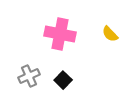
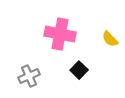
yellow semicircle: moved 5 px down
black square: moved 16 px right, 10 px up
